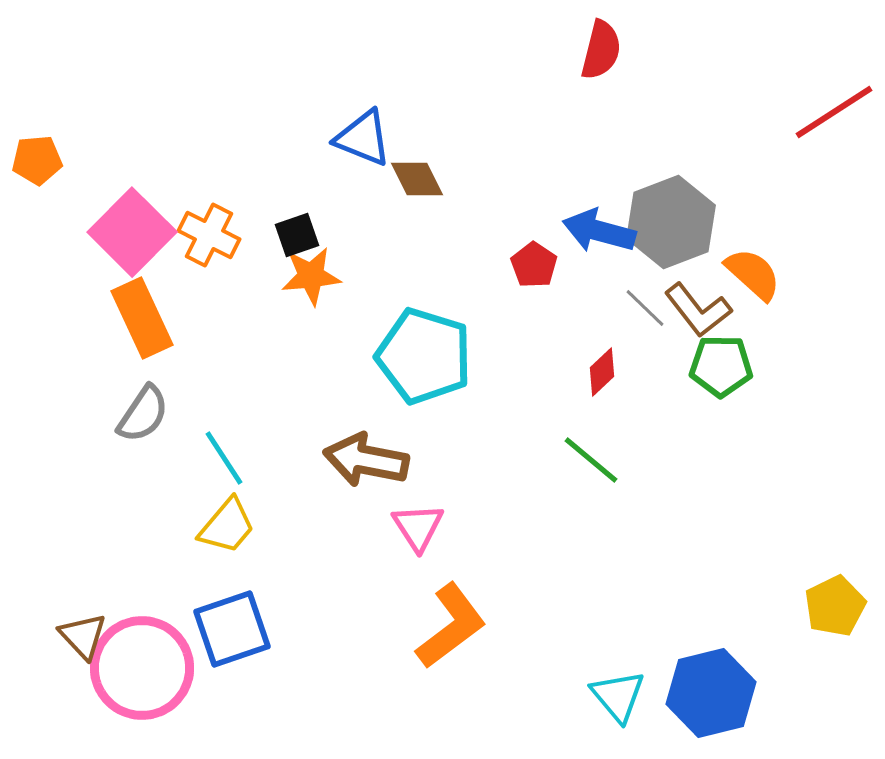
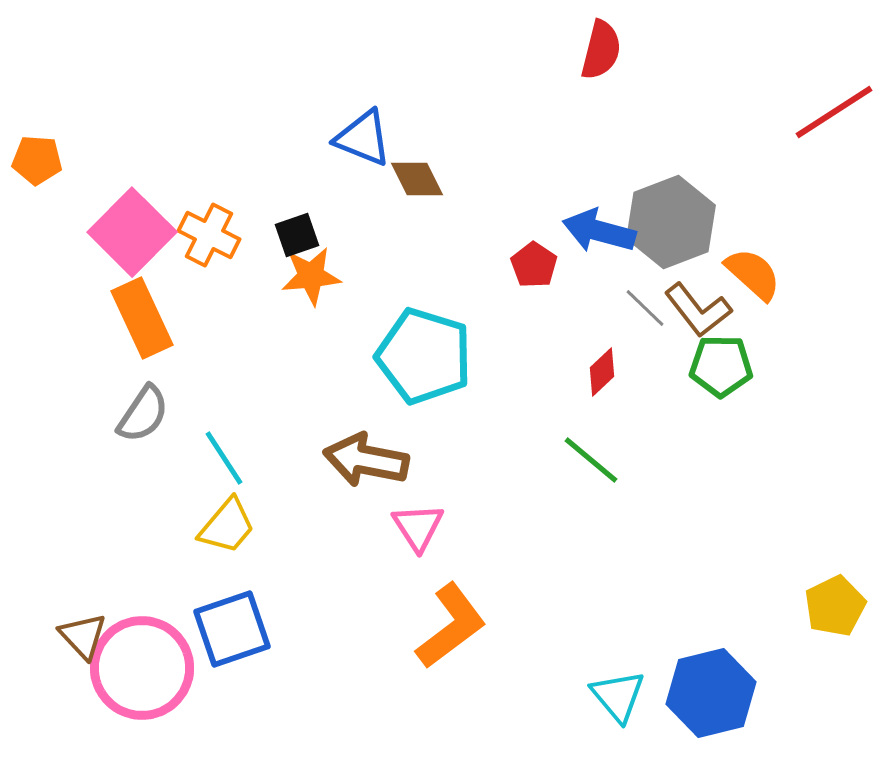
orange pentagon: rotated 9 degrees clockwise
